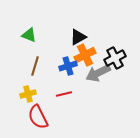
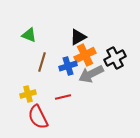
brown line: moved 7 px right, 4 px up
gray arrow: moved 7 px left, 1 px down
red line: moved 1 px left, 3 px down
